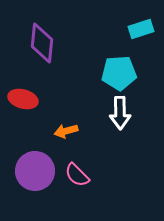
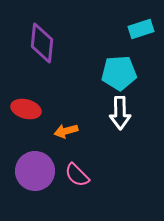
red ellipse: moved 3 px right, 10 px down
